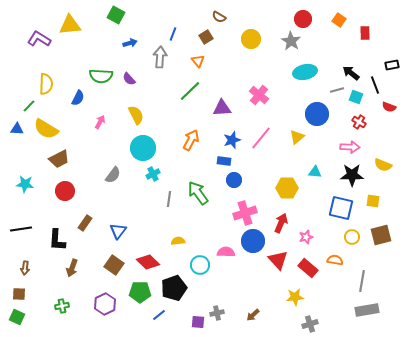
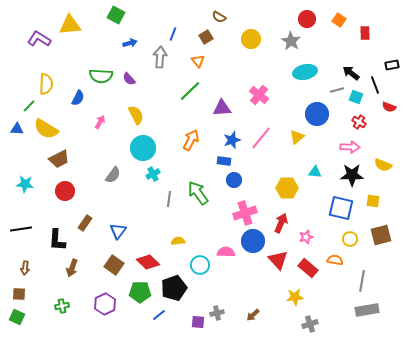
red circle at (303, 19): moved 4 px right
yellow circle at (352, 237): moved 2 px left, 2 px down
